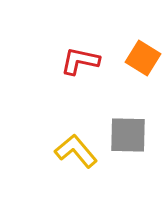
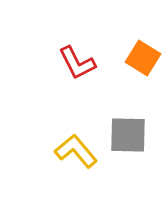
red L-shape: moved 3 px left, 2 px down; rotated 129 degrees counterclockwise
